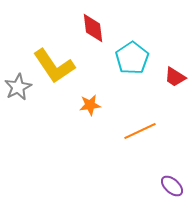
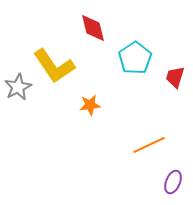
red diamond: rotated 8 degrees counterclockwise
cyan pentagon: moved 3 px right
red trapezoid: rotated 75 degrees clockwise
orange line: moved 9 px right, 14 px down
purple ellipse: moved 1 px right, 4 px up; rotated 70 degrees clockwise
